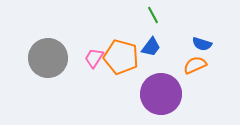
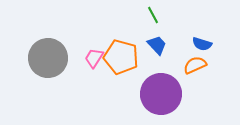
blue trapezoid: moved 6 px right, 2 px up; rotated 80 degrees counterclockwise
